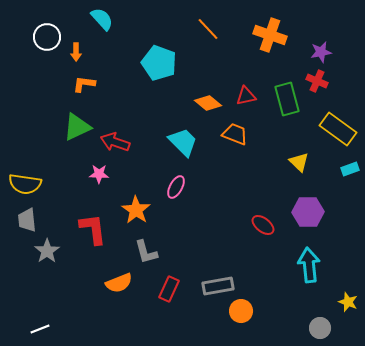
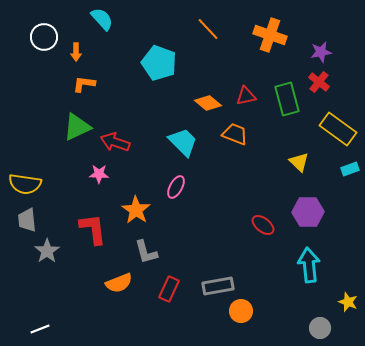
white circle: moved 3 px left
red cross: moved 2 px right, 1 px down; rotated 15 degrees clockwise
